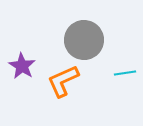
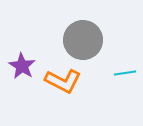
gray circle: moved 1 px left
orange L-shape: rotated 129 degrees counterclockwise
